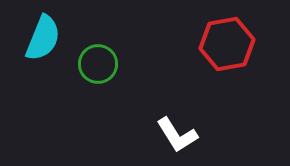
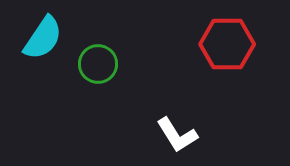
cyan semicircle: rotated 12 degrees clockwise
red hexagon: rotated 10 degrees clockwise
